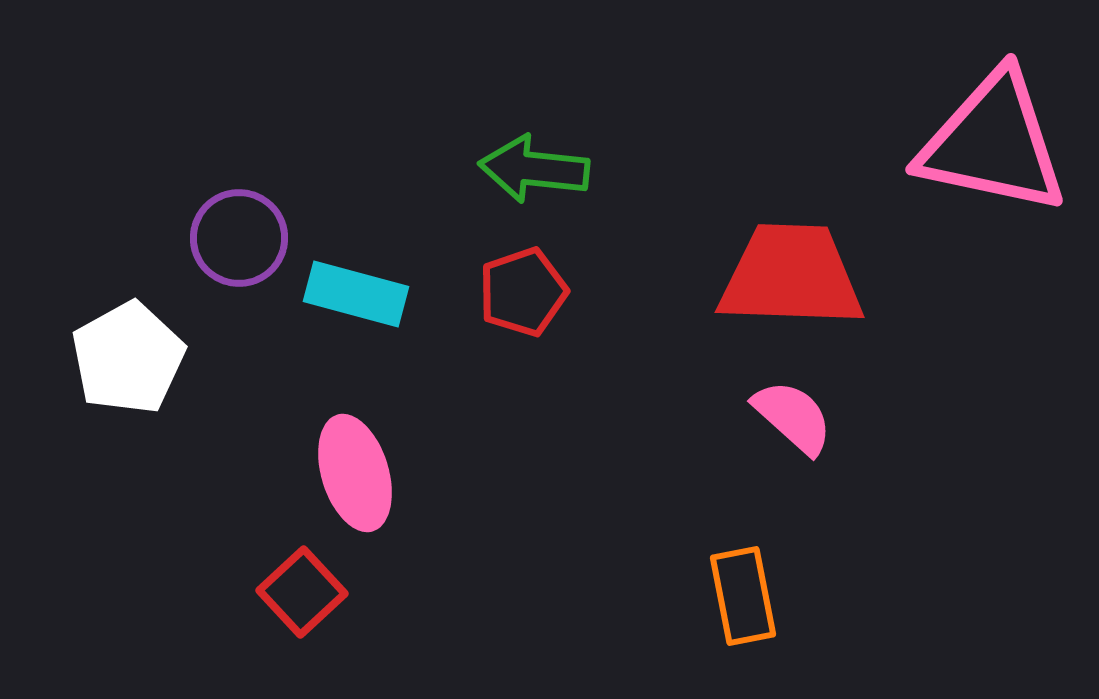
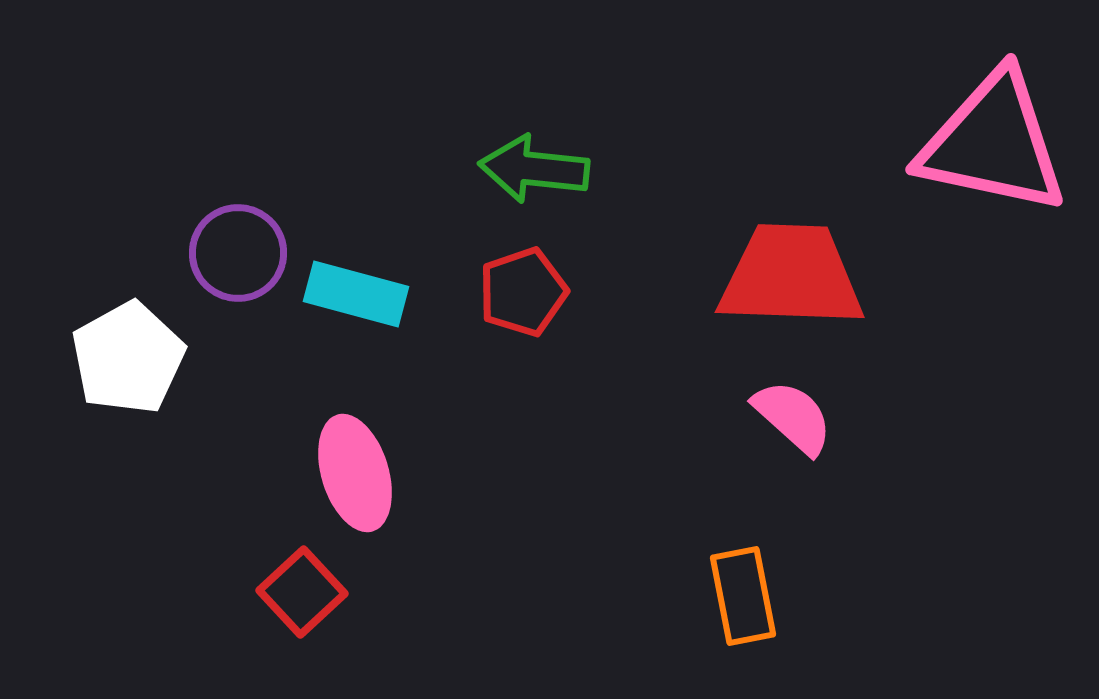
purple circle: moved 1 px left, 15 px down
